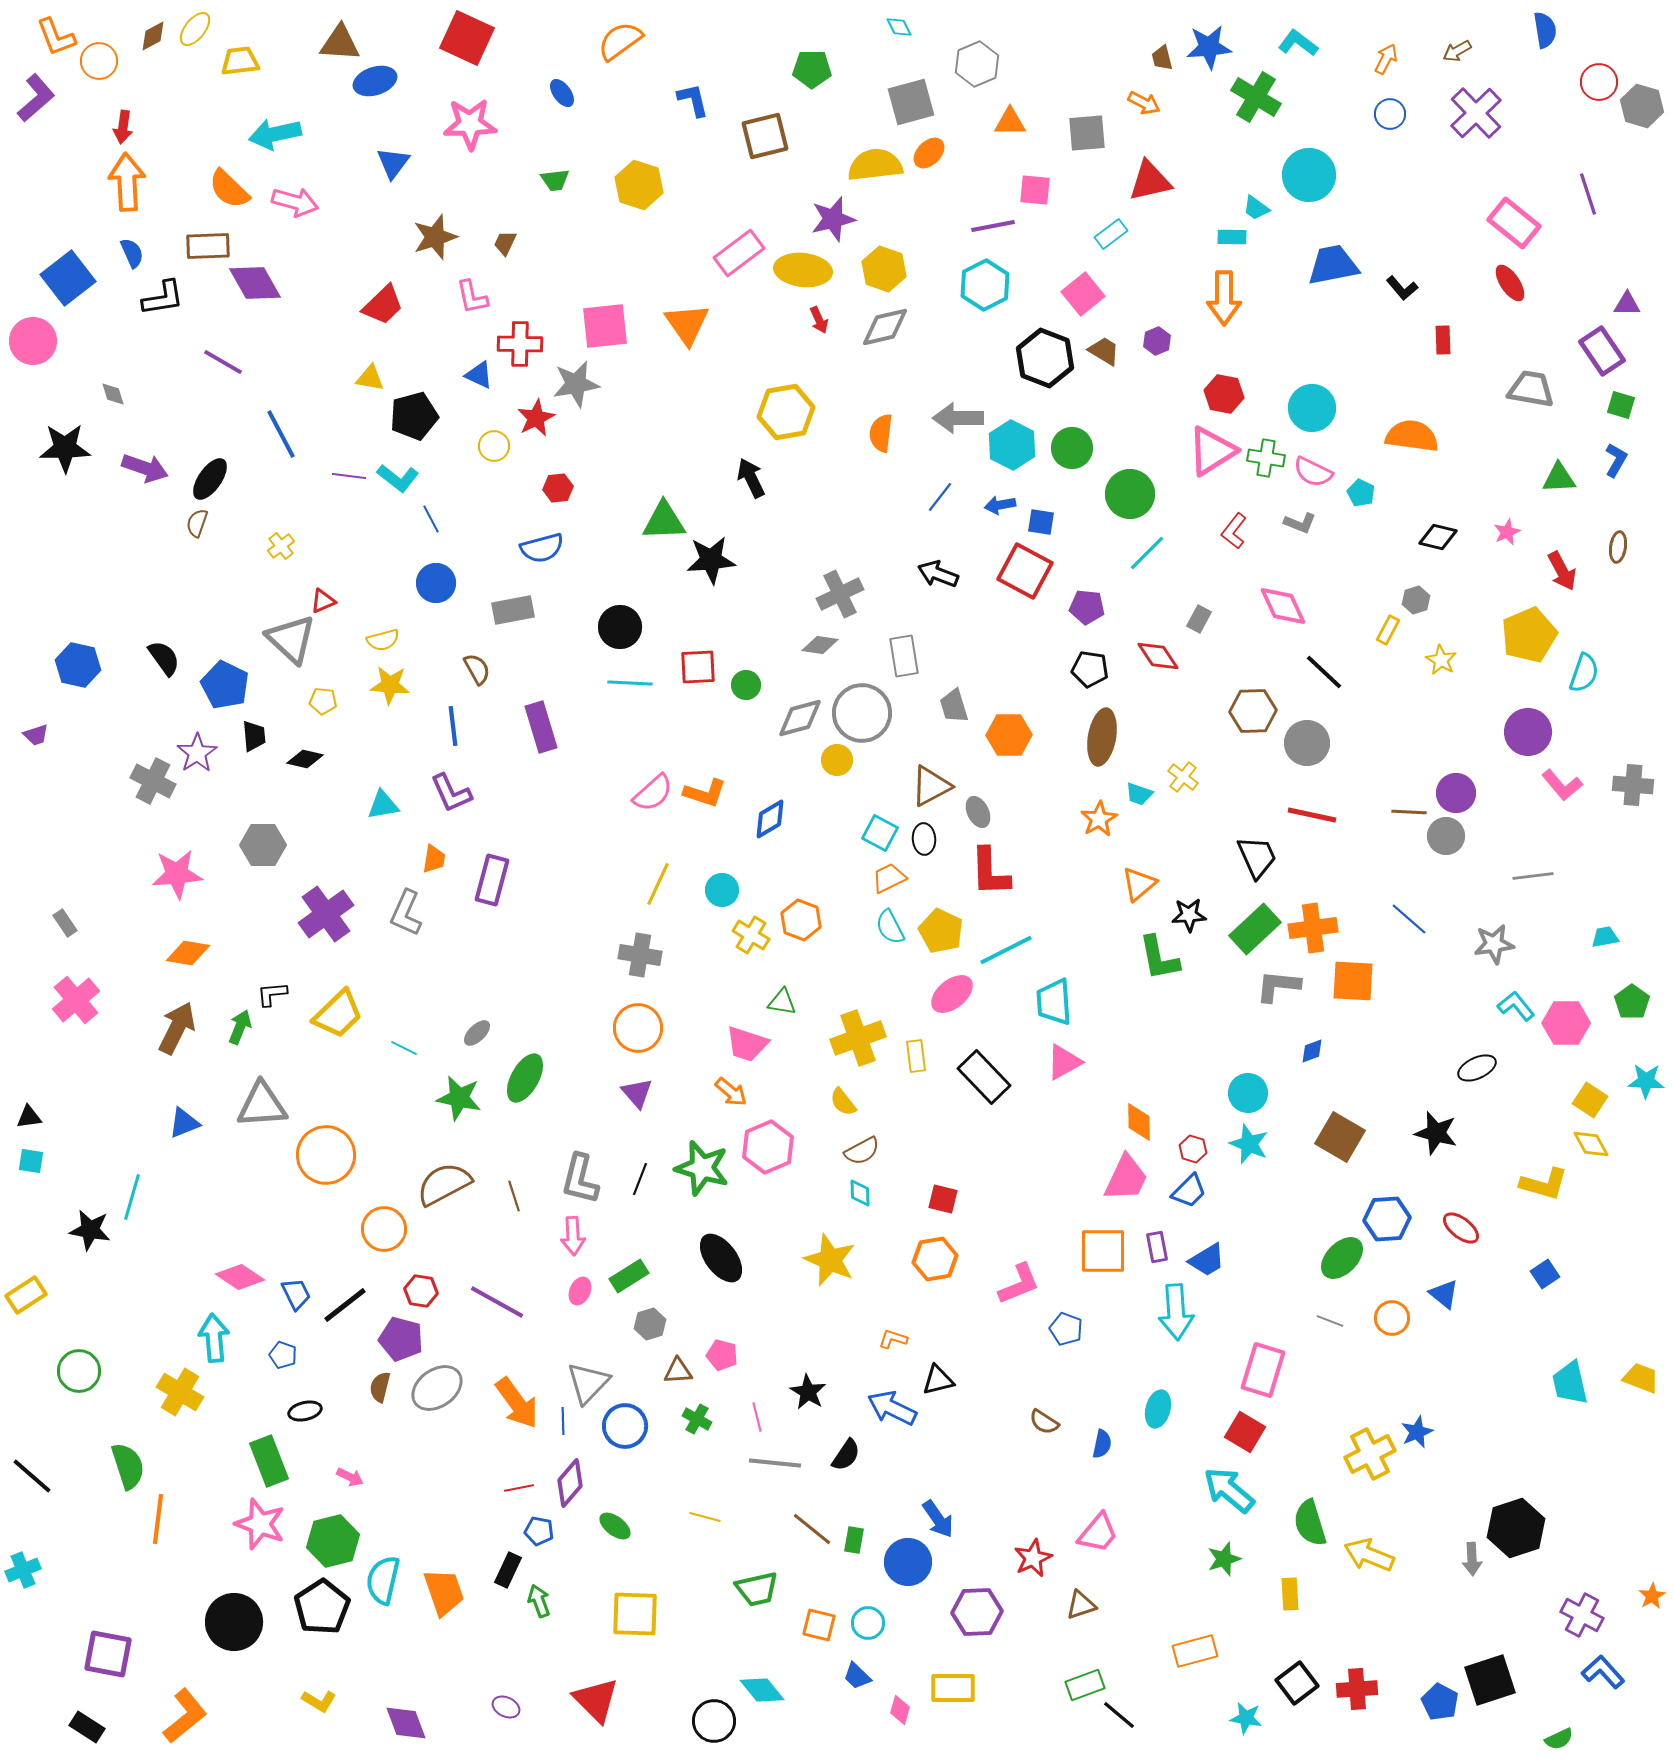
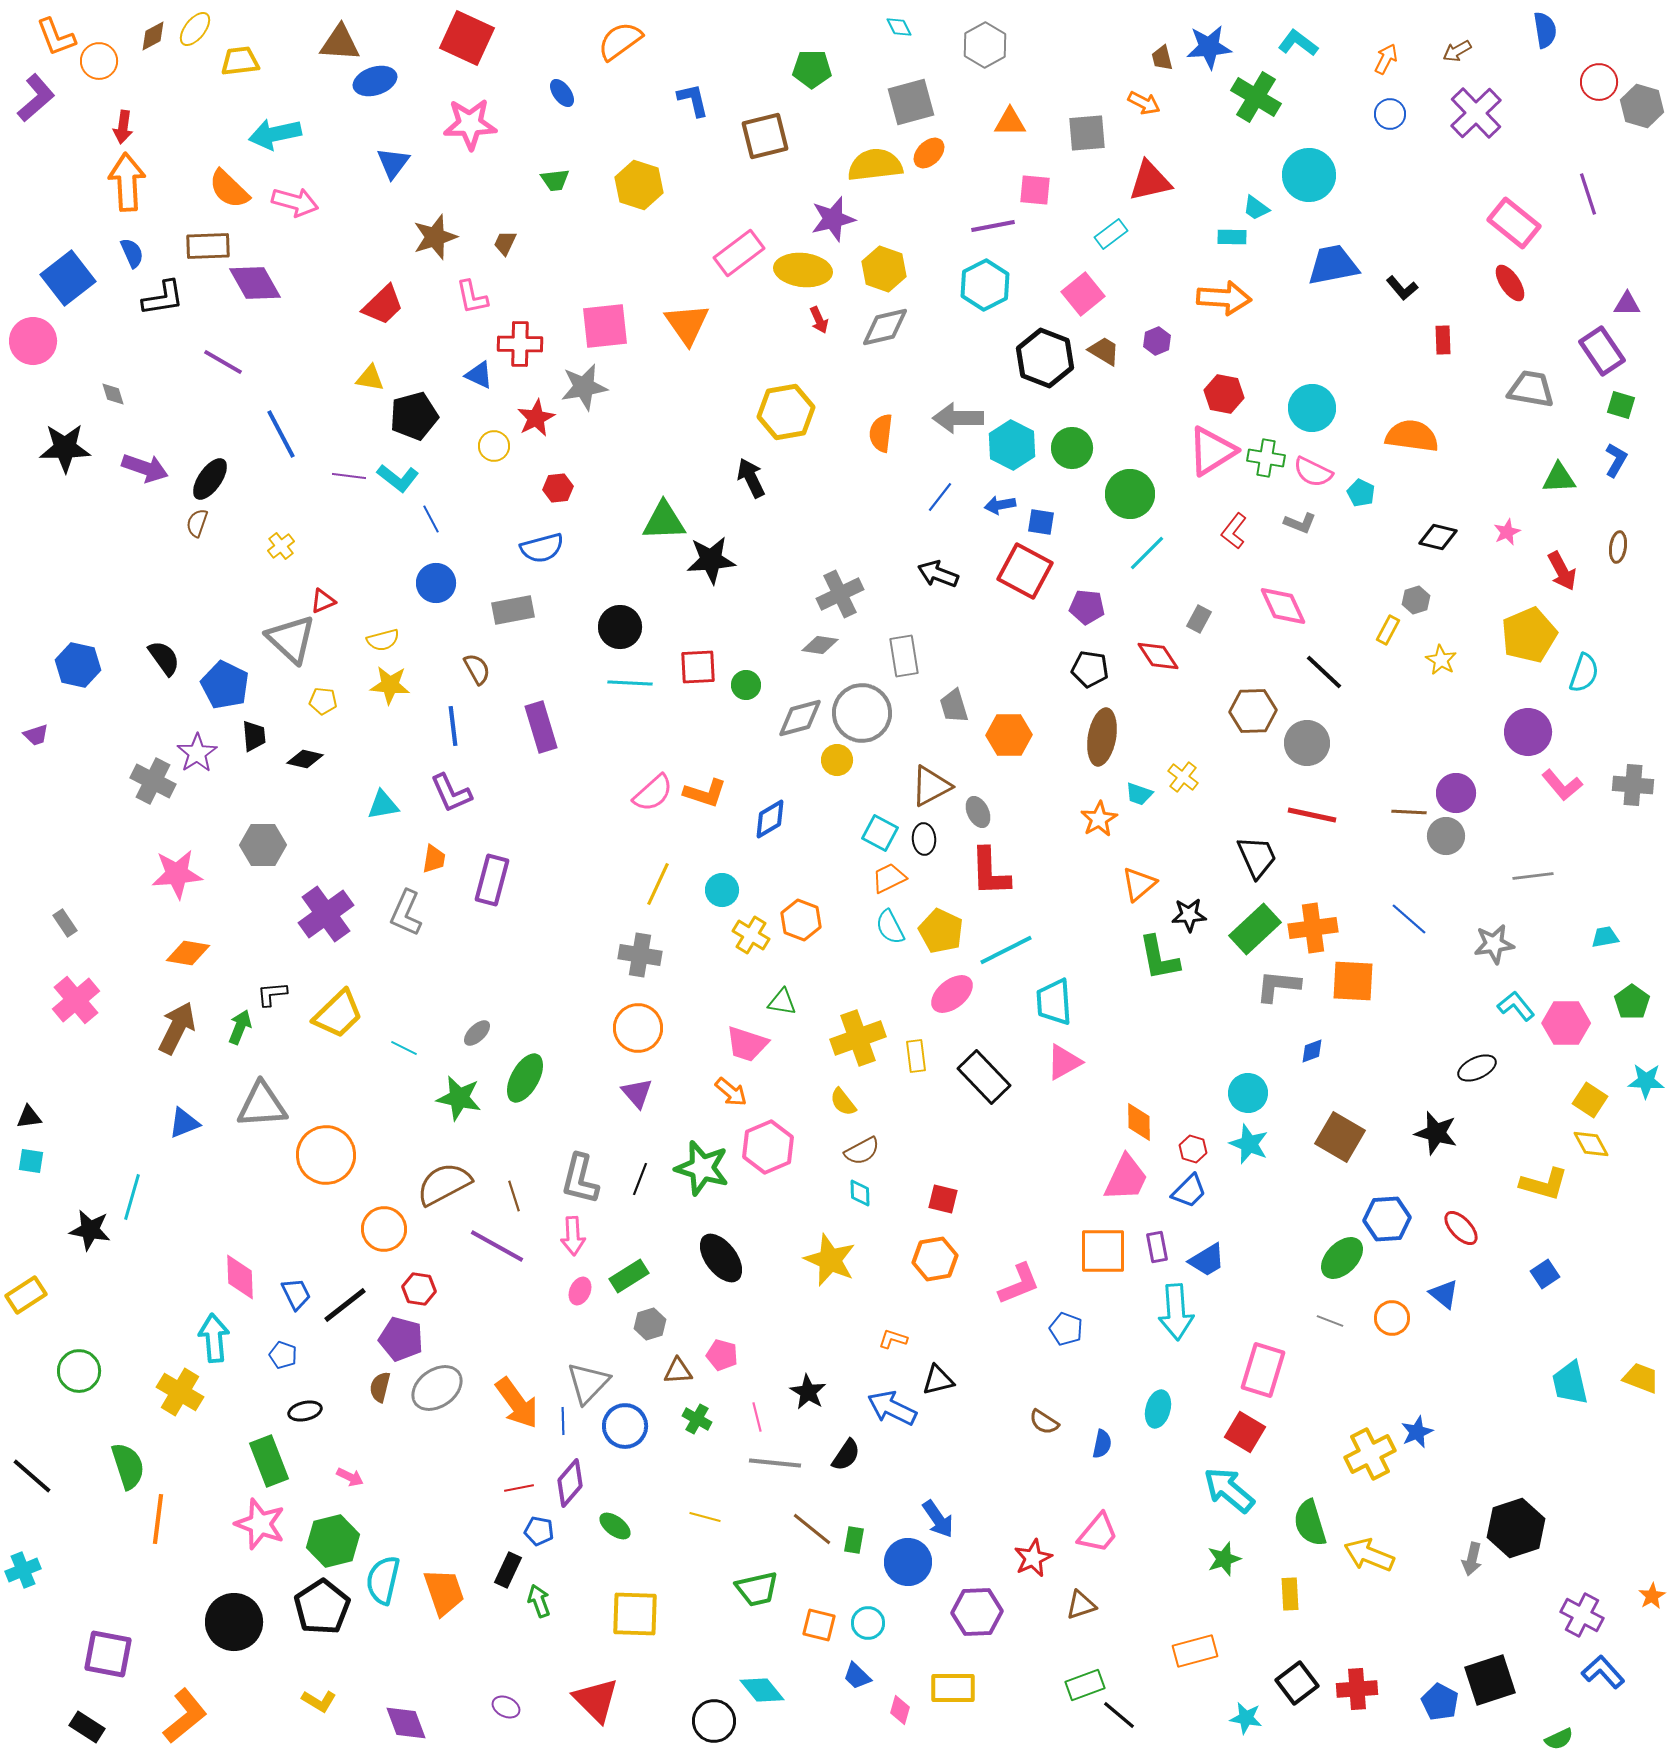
gray hexagon at (977, 64): moved 8 px right, 19 px up; rotated 6 degrees counterclockwise
orange arrow at (1224, 298): rotated 86 degrees counterclockwise
gray star at (576, 384): moved 8 px right, 3 px down
red ellipse at (1461, 1228): rotated 9 degrees clockwise
pink diamond at (240, 1277): rotated 54 degrees clockwise
red hexagon at (421, 1291): moved 2 px left, 2 px up
purple line at (497, 1302): moved 56 px up
gray arrow at (1472, 1559): rotated 16 degrees clockwise
